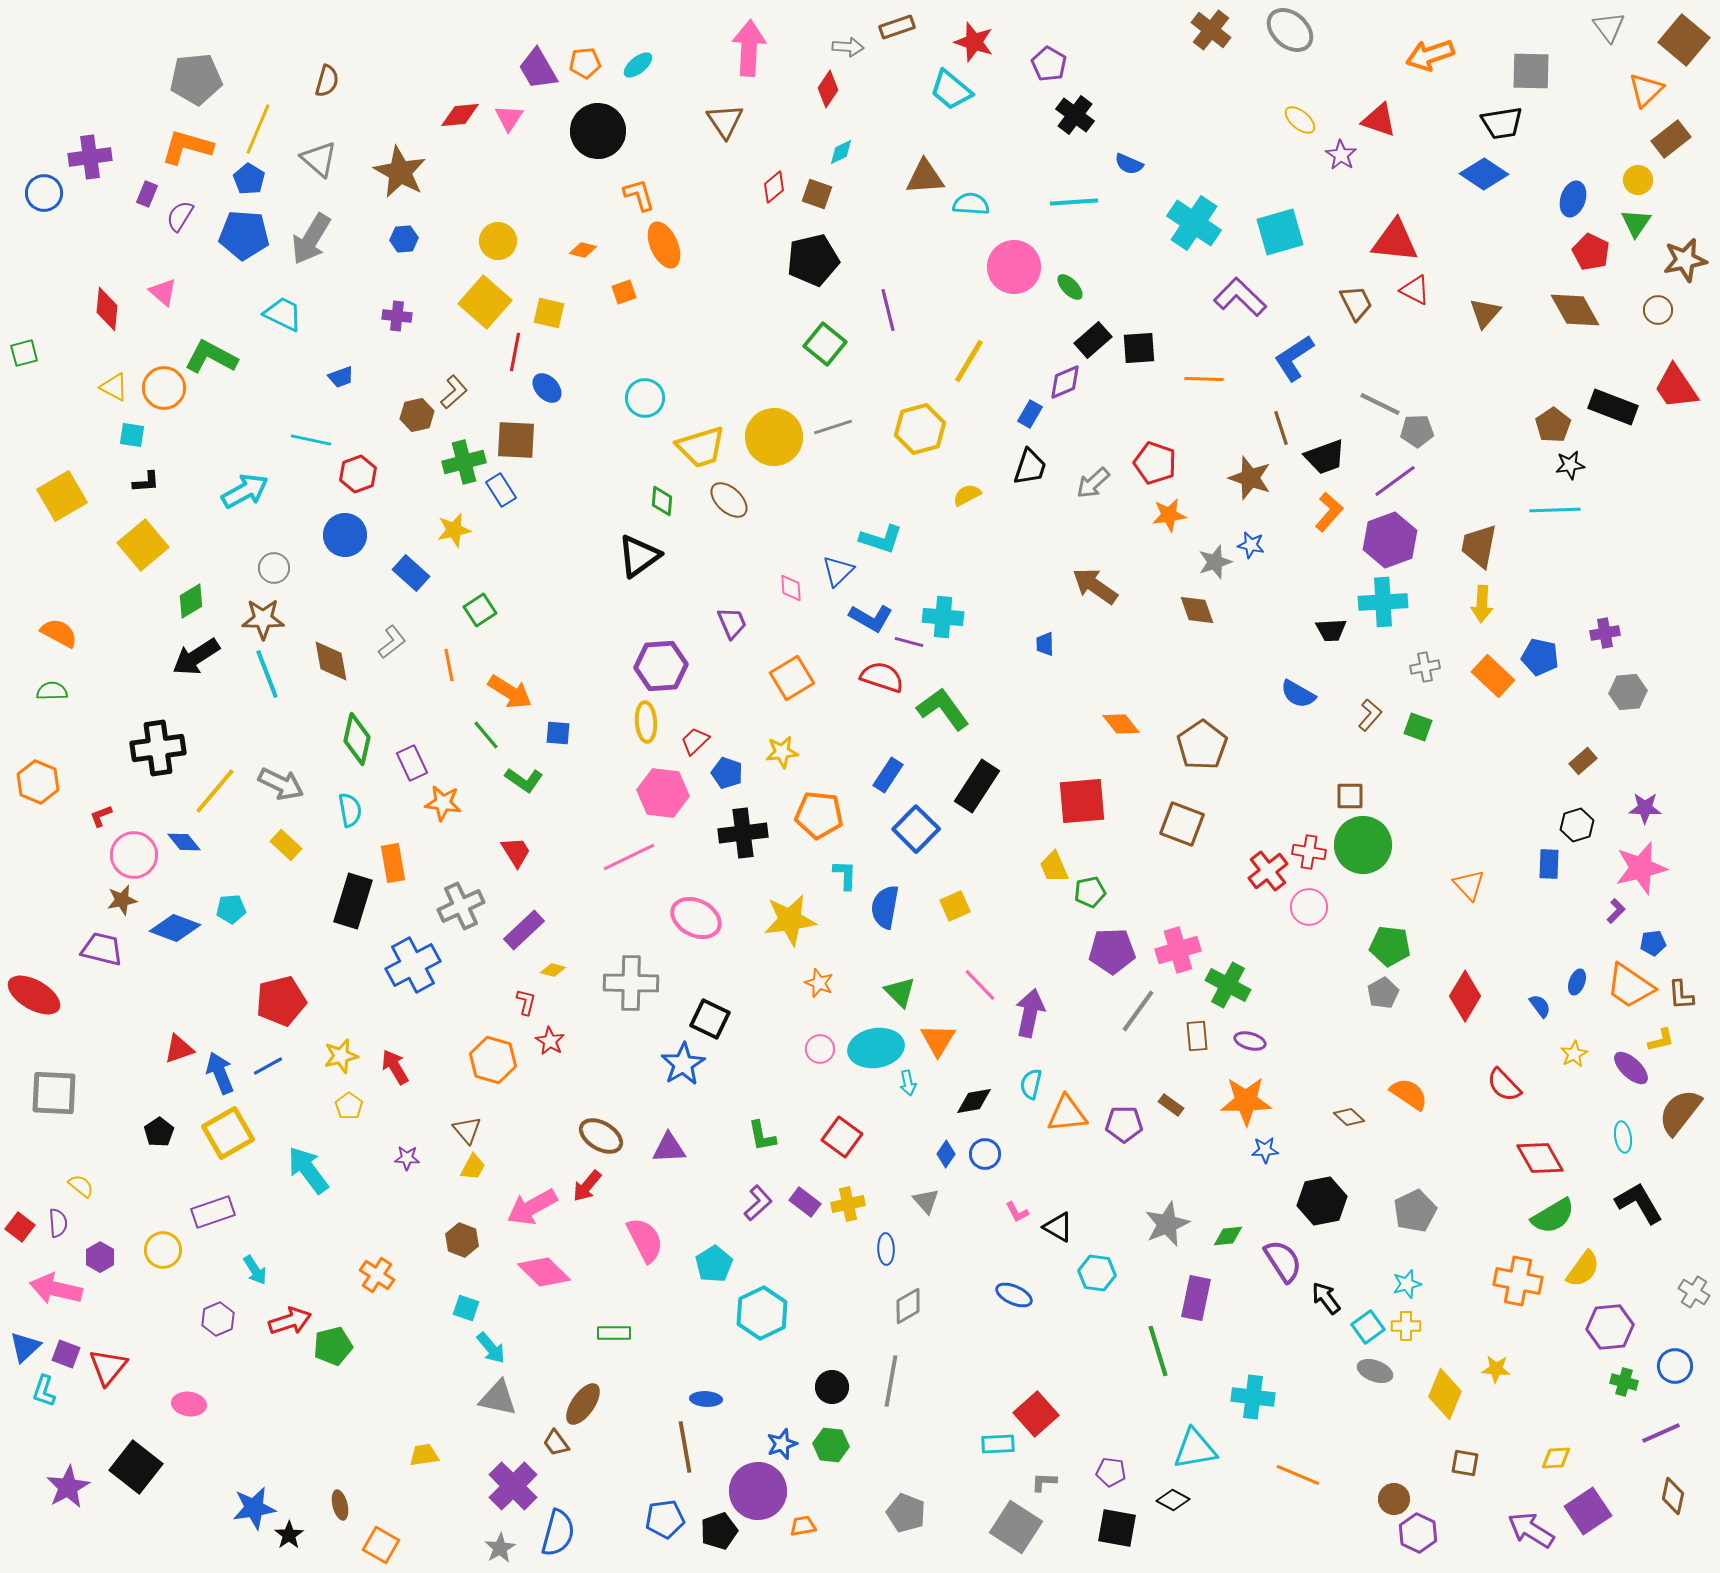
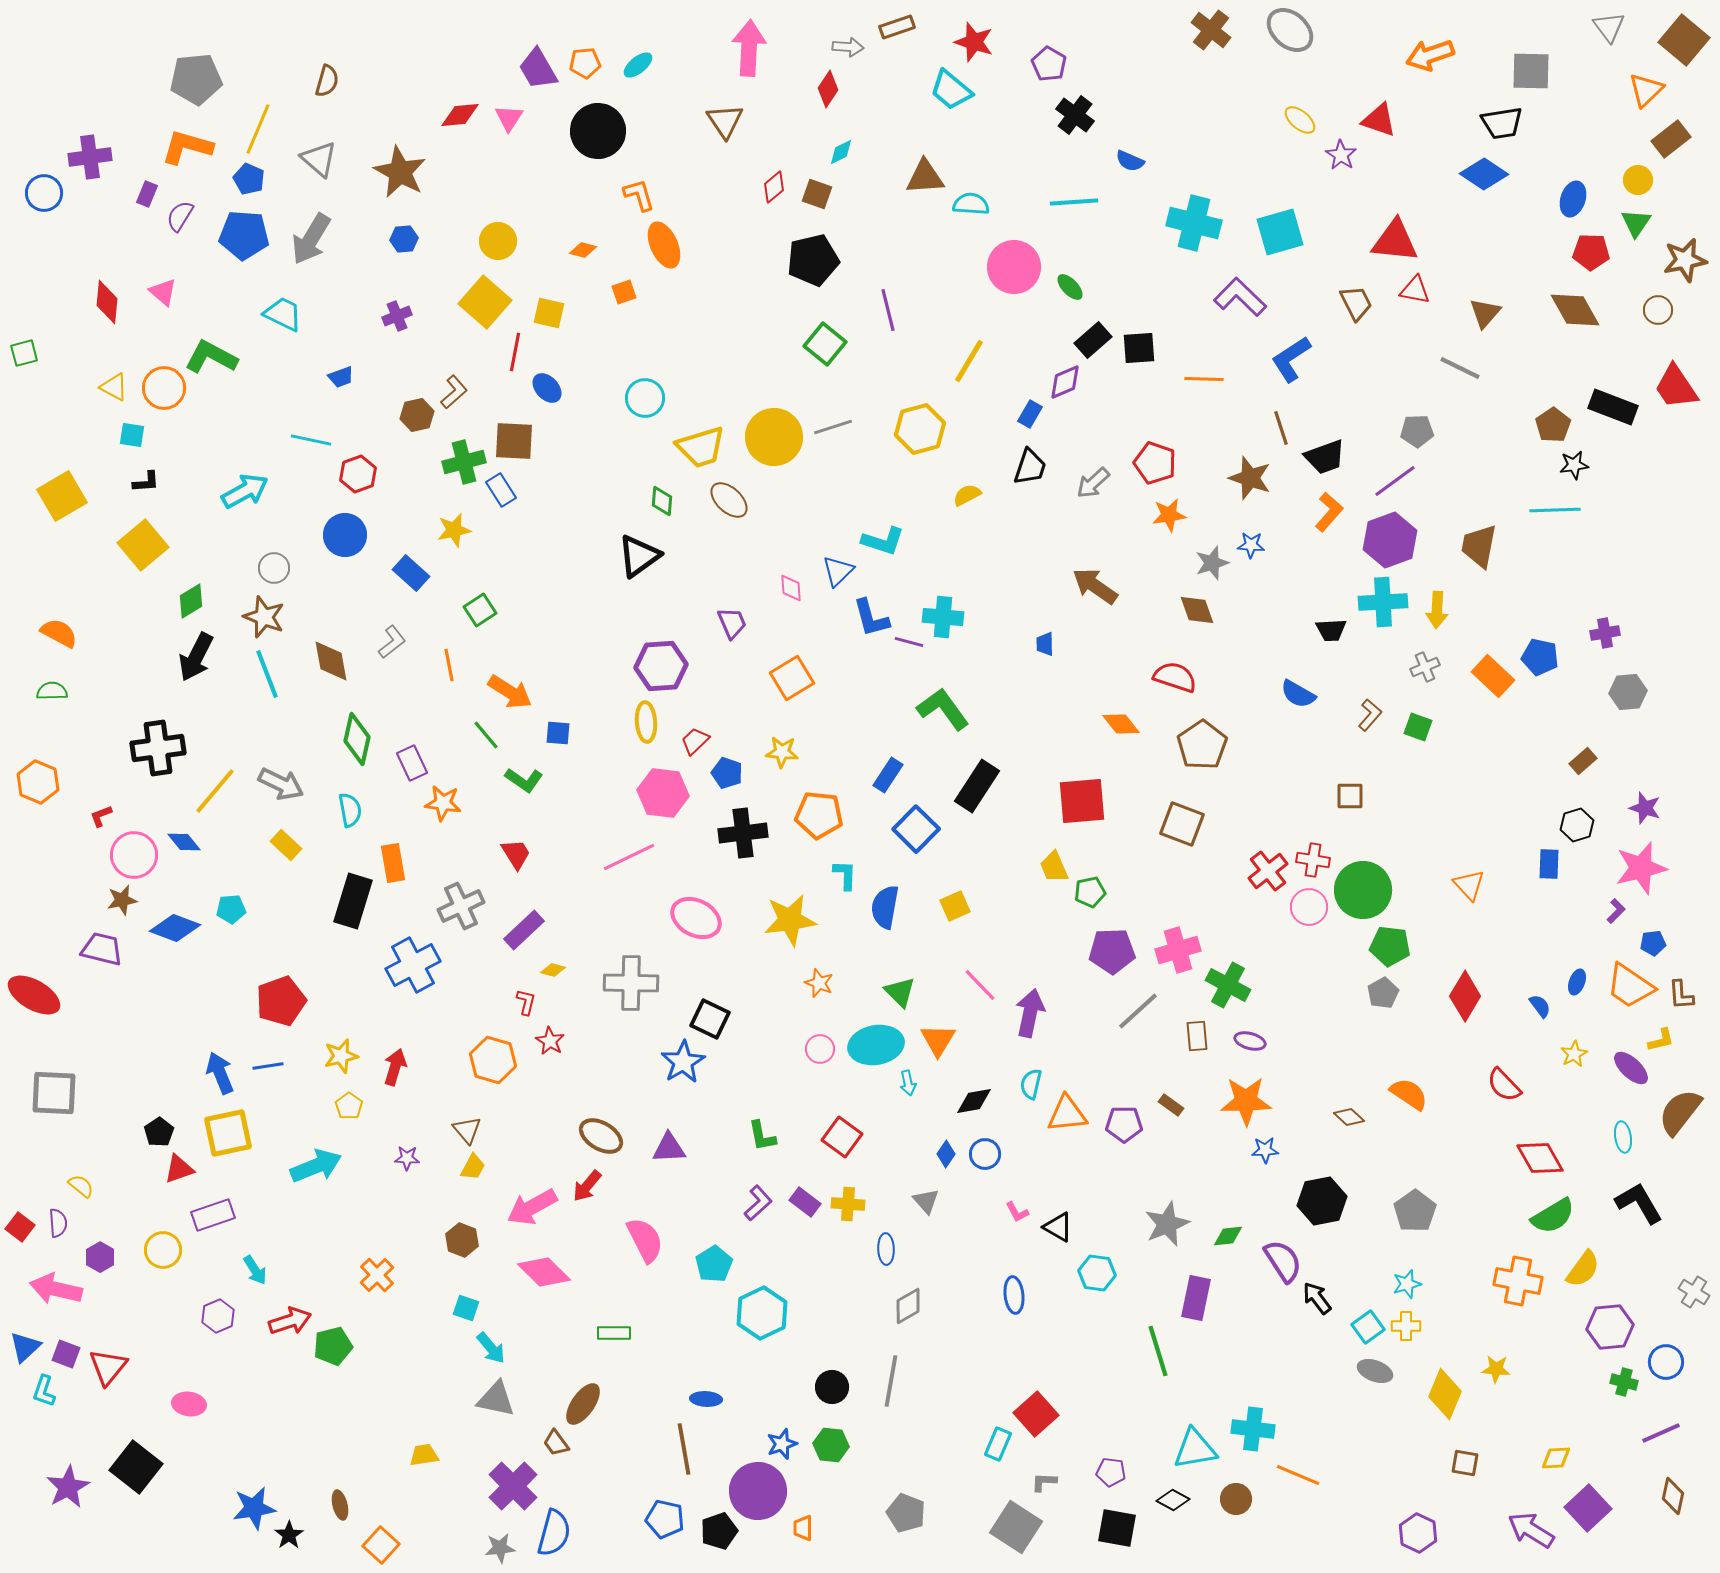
blue semicircle at (1129, 164): moved 1 px right, 3 px up
blue pentagon at (249, 179): rotated 8 degrees counterclockwise
cyan cross at (1194, 223): rotated 20 degrees counterclockwise
red pentagon at (1591, 252): rotated 24 degrees counterclockwise
red triangle at (1415, 290): rotated 16 degrees counterclockwise
red diamond at (107, 309): moved 7 px up
purple cross at (397, 316): rotated 28 degrees counterclockwise
blue L-shape at (1294, 358): moved 3 px left, 1 px down
gray line at (1380, 404): moved 80 px right, 36 px up
brown square at (516, 440): moved 2 px left, 1 px down
black star at (1570, 465): moved 4 px right
cyan L-shape at (881, 539): moved 2 px right, 2 px down
blue star at (1251, 545): rotated 8 degrees counterclockwise
gray star at (1215, 562): moved 3 px left, 1 px down
yellow arrow at (1482, 604): moved 45 px left, 6 px down
blue L-shape at (871, 618): rotated 45 degrees clockwise
brown star at (263, 619): moved 1 px right, 2 px up; rotated 21 degrees clockwise
black arrow at (196, 657): rotated 30 degrees counterclockwise
gray cross at (1425, 667): rotated 12 degrees counterclockwise
red semicircle at (882, 677): moved 293 px right
yellow star at (782, 752): rotated 12 degrees clockwise
purple star at (1645, 808): rotated 16 degrees clockwise
green circle at (1363, 845): moved 45 px down
red trapezoid at (516, 852): moved 2 px down
red cross at (1309, 852): moved 4 px right, 8 px down
red pentagon at (281, 1001): rotated 6 degrees counterclockwise
gray line at (1138, 1011): rotated 12 degrees clockwise
cyan ellipse at (876, 1048): moved 3 px up
red triangle at (179, 1049): moved 120 px down
blue star at (683, 1064): moved 2 px up
blue line at (268, 1066): rotated 20 degrees clockwise
red arrow at (395, 1067): rotated 48 degrees clockwise
yellow square at (228, 1133): rotated 18 degrees clockwise
cyan arrow at (308, 1170): moved 8 px right, 4 px up; rotated 105 degrees clockwise
yellow cross at (848, 1204): rotated 16 degrees clockwise
gray pentagon at (1415, 1211): rotated 9 degrees counterclockwise
purple rectangle at (213, 1212): moved 3 px down
orange cross at (377, 1275): rotated 12 degrees clockwise
blue ellipse at (1014, 1295): rotated 60 degrees clockwise
black arrow at (1326, 1298): moved 9 px left
purple hexagon at (218, 1319): moved 3 px up
blue circle at (1675, 1366): moved 9 px left, 4 px up
cyan cross at (1253, 1397): moved 32 px down
gray triangle at (498, 1398): moved 2 px left, 1 px down
cyan rectangle at (998, 1444): rotated 64 degrees counterclockwise
brown line at (685, 1447): moved 1 px left, 2 px down
brown circle at (1394, 1499): moved 158 px left
purple square at (1588, 1511): moved 3 px up; rotated 9 degrees counterclockwise
blue pentagon at (665, 1519): rotated 21 degrees clockwise
orange trapezoid at (803, 1526): moved 2 px down; rotated 80 degrees counterclockwise
blue semicircle at (558, 1533): moved 4 px left
orange square at (381, 1545): rotated 12 degrees clockwise
gray star at (500, 1548): rotated 24 degrees clockwise
